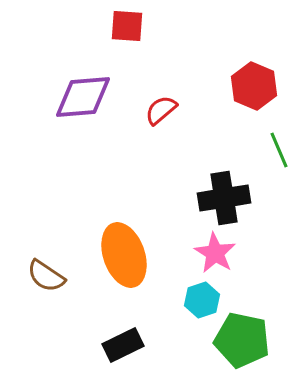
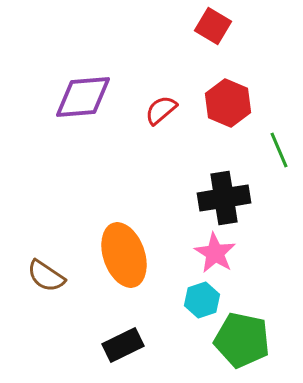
red square: moved 86 px right; rotated 27 degrees clockwise
red hexagon: moved 26 px left, 17 px down
